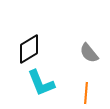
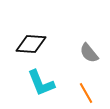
black diamond: moved 2 px right, 5 px up; rotated 36 degrees clockwise
orange line: rotated 35 degrees counterclockwise
